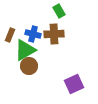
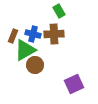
brown rectangle: moved 3 px right, 1 px down
brown circle: moved 6 px right, 1 px up
